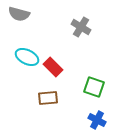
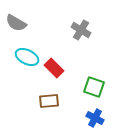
gray semicircle: moved 3 px left, 9 px down; rotated 15 degrees clockwise
gray cross: moved 3 px down
red rectangle: moved 1 px right, 1 px down
brown rectangle: moved 1 px right, 3 px down
blue cross: moved 2 px left, 2 px up
